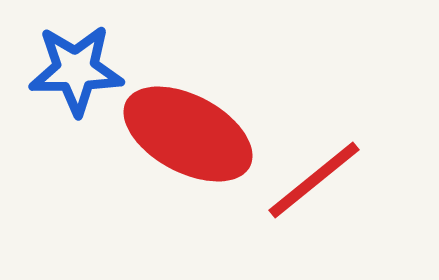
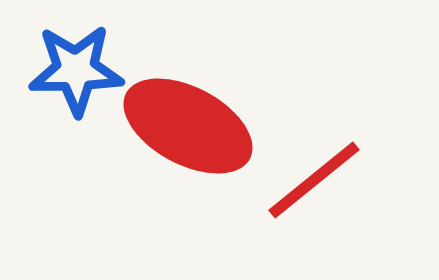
red ellipse: moved 8 px up
